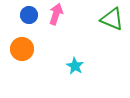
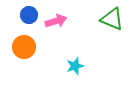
pink arrow: moved 7 px down; rotated 55 degrees clockwise
orange circle: moved 2 px right, 2 px up
cyan star: rotated 24 degrees clockwise
